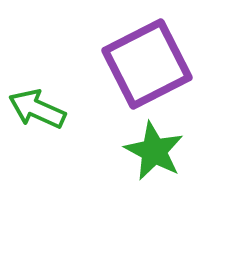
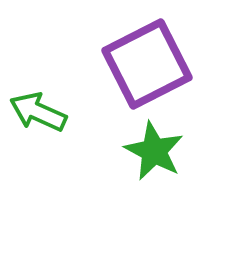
green arrow: moved 1 px right, 3 px down
